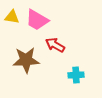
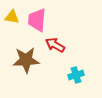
pink trapezoid: rotated 65 degrees clockwise
cyan cross: rotated 14 degrees counterclockwise
